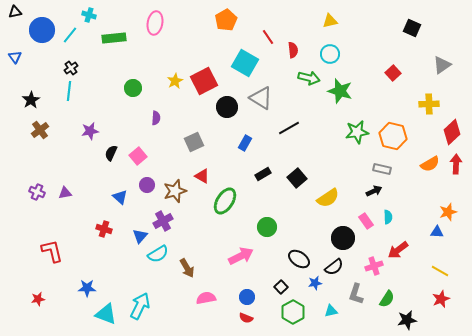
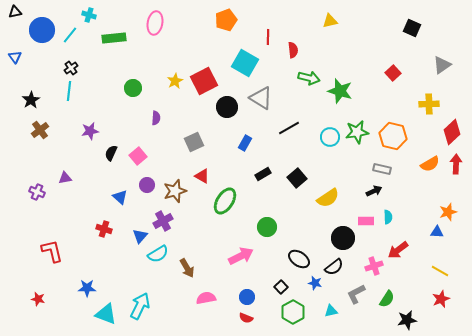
orange pentagon at (226, 20): rotated 10 degrees clockwise
red line at (268, 37): rotated 35 degrees clockwise
cyan circle at (330, 54): moved 83 px down
purple triangle at (65, 193): moved 15 px up
pink rectangle at (366, 221): rotated 56 degrees counterclockwise
blue star at (315, 283): rotated 24 degrees clockwise
gray L-shape at (356, 294): rotated 45 degrees clockwise
red star at (38, 299): rotated 24 degrees clockwise
